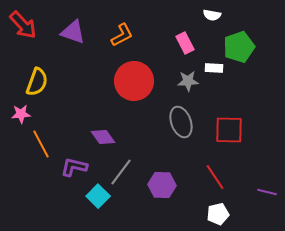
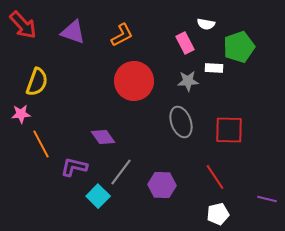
white semicircle: moved 6 px left, 9 px down
purple line: moved 7 px down
